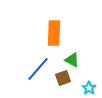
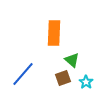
green triangle: rotated 14 degrees clockwise
blue line: moved 15 px left, 5 px down
cyan star: moved 3 px left, 6 px up
